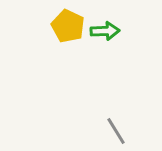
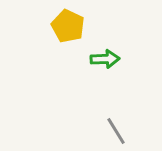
green arrow: moved 28 px down
